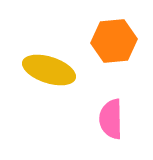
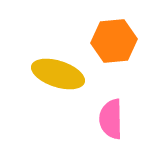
yellow ellipse: moved 9 px right, 4 px down
